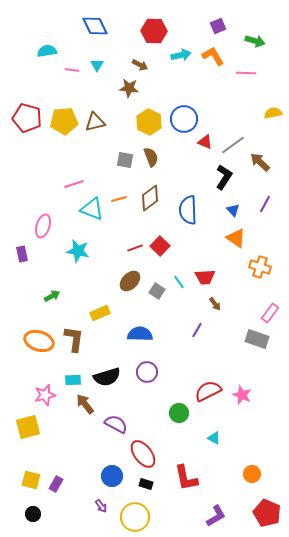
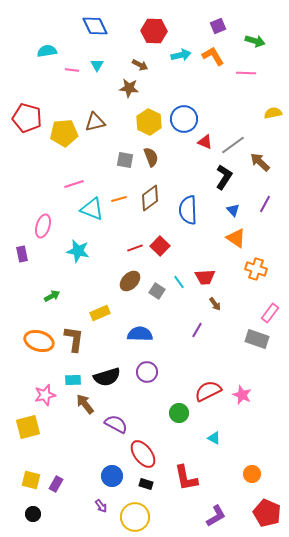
yellow pentagon at (64, 121): moved 12 px down
orange cross at (260, 267): moved 4 px left, 2 px down
